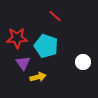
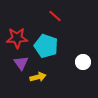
purple triangle: moved 2 px left
